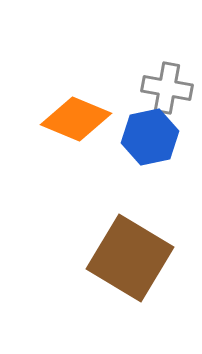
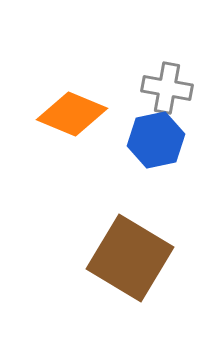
orange diamond: moved 4 px left, 5 px up
blue hexagon: moved 6 px right, 3 px down
